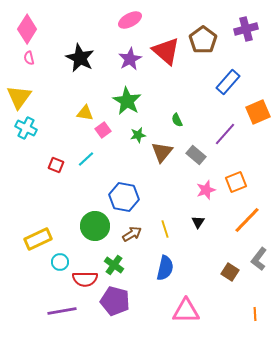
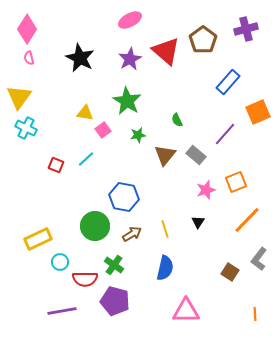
brown triangle at (162, 152): moved 3 px right, 3 px down
